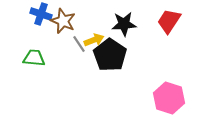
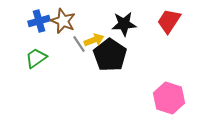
blue cross: moved 2 px left, 7 px down; rotated 35 degrees counterclockwise
green trapezoid: moved 2 px right; rotated 40 degrees counterclockwise
